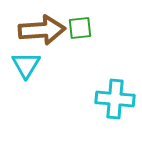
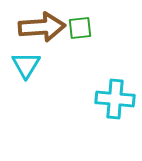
brown arrow: moved 3 px up
